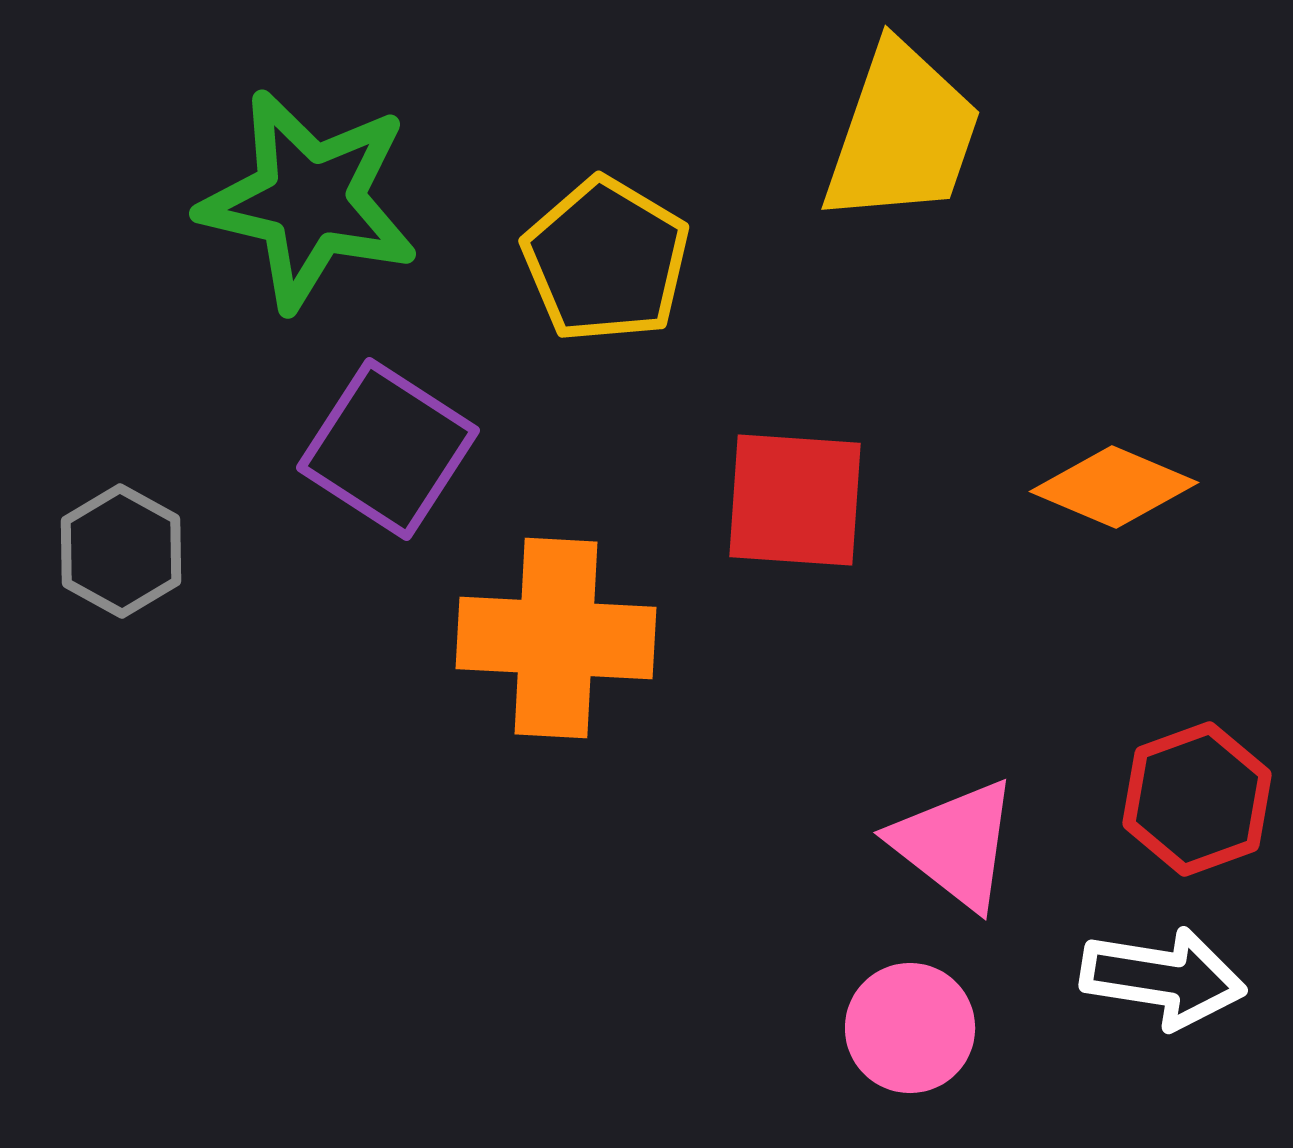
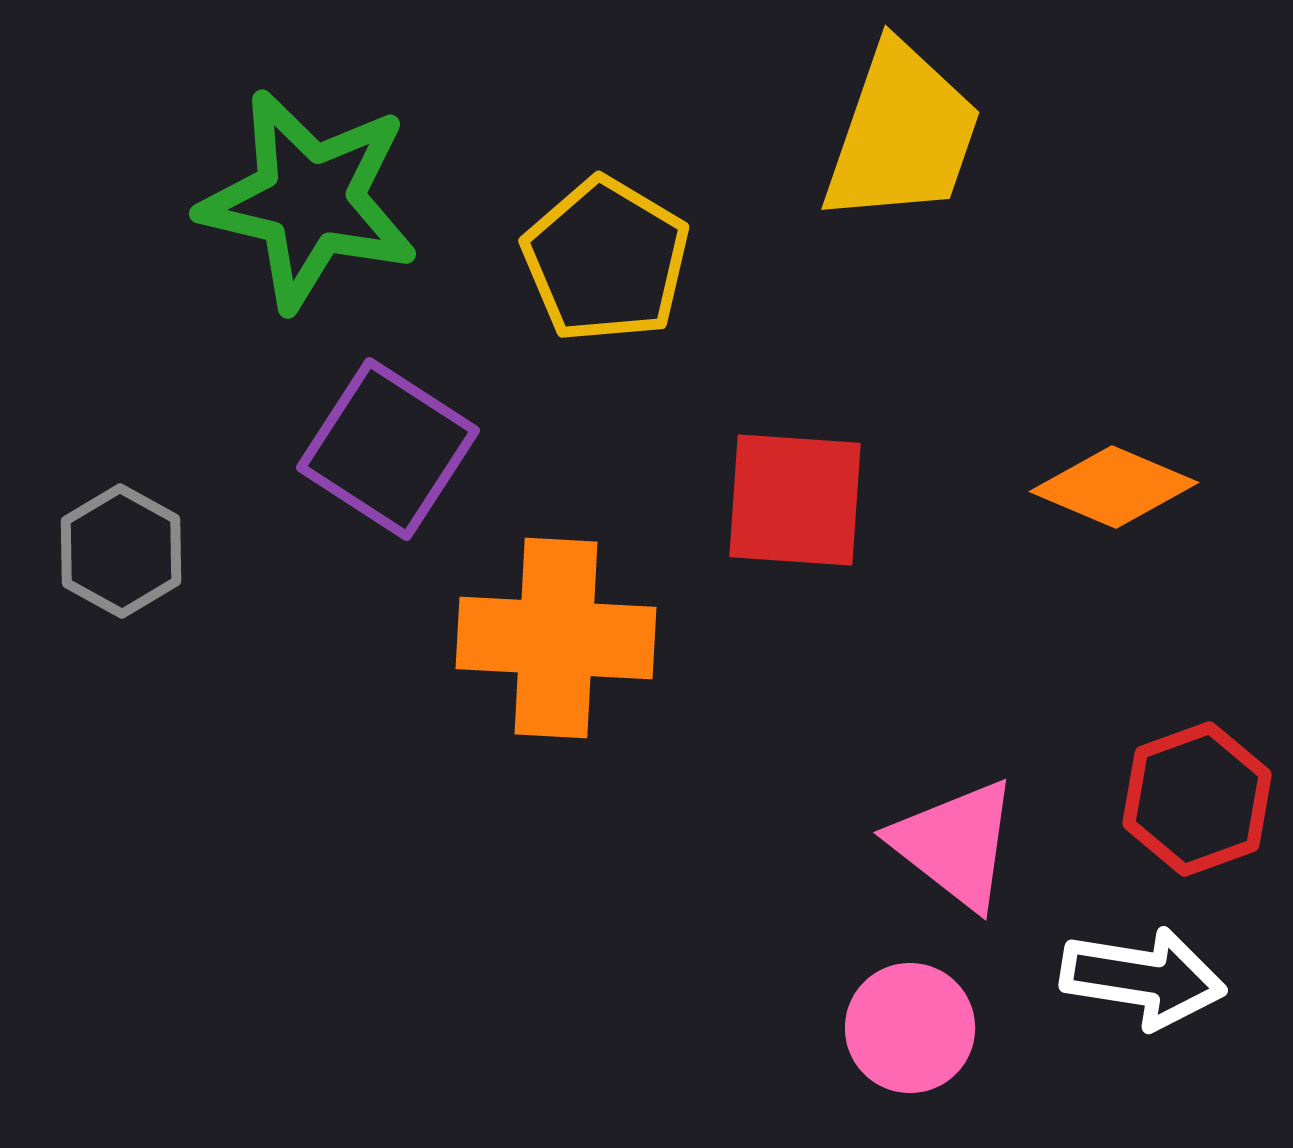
white arrow: moved 20 px left
